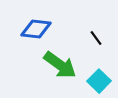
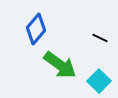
blue diamond: rotated 56 degrees counterclockwise
black line: moved 4 px right; rotated 28 degrees counterclockwise
